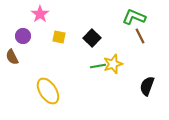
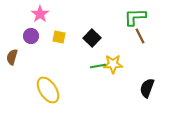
green L-shape: moved 1 px right; rotated 25 degrees counterclockwise
purple circle: moved 8 px right
brown semicircle: rotated 42 degrees clockwise
yellow star: rotated 18 degrees clockwise
black semicircle: moved 2 px down
yellow ellipse: moved 1 px up
